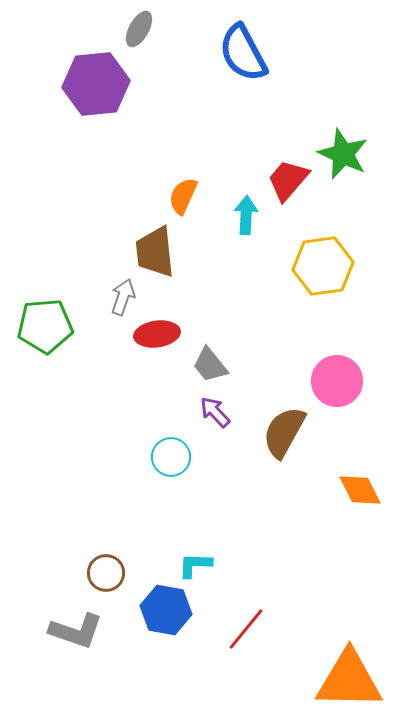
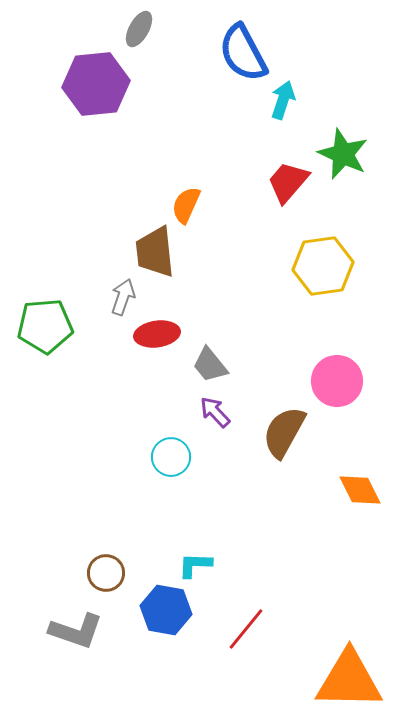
red trapezoid: moved 2 px down
orange semicircle: moved 3 px right, 9 px down
cyan arrow: moved 37 px right, 115 px up; rotated 15 degrees clockwise
